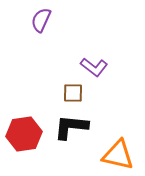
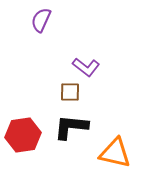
purple L-shape: moved 8 px left
brown square: moved 3 px left, 1 px up
red hexagon: moved 1 px left, 1 px down
orange triangle: moved 3 px left, 2 px up
